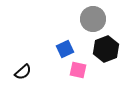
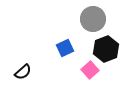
blue square: moved 1 px up
pink square: moved 12 px right; rotated 36 degrees clockwise
